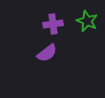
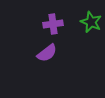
green star: moved 4 px right, 1 px down
